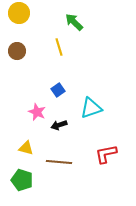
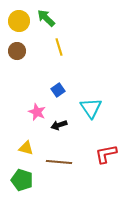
yellow circle: moved 8 px down
green arrow: moved 28 px left, 4 px up
cyan triangle: rotated 45 degrees counterclockwise
